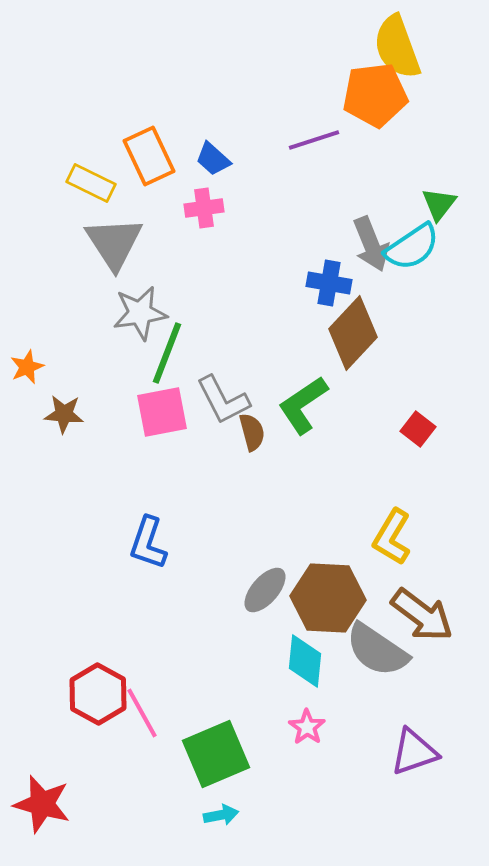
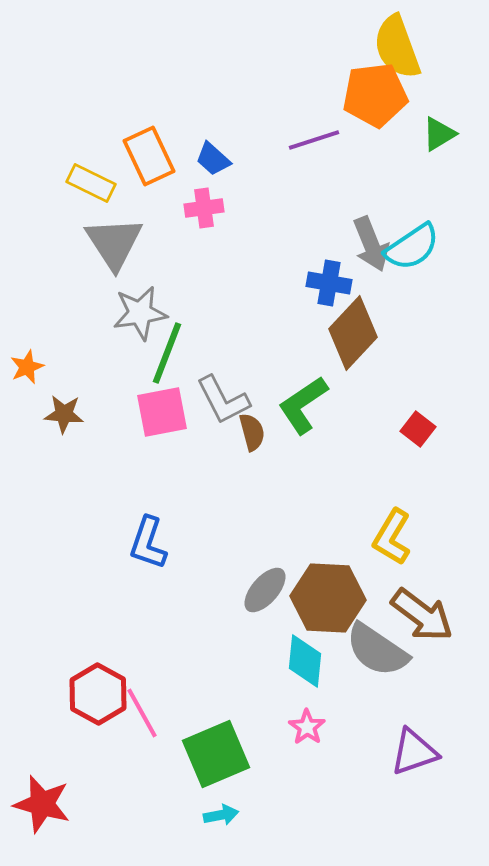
green triangle: moved 70 px up; rotated 21 degrees clockwise
